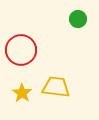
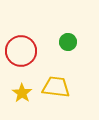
green circle: moved 10 px left, 23 px down
red circle: moved 1 px down
